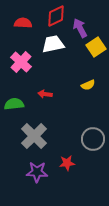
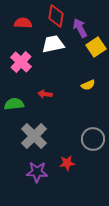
red diamond: rotated 55 degrees counterclockwise
